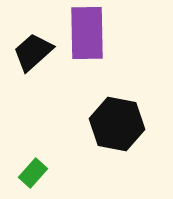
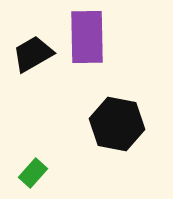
purple rectangle: moved 4 px down
black trapezoid: moved 2 px down; rotated 12 degrees clockwise
